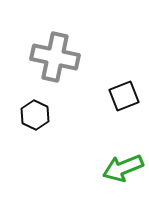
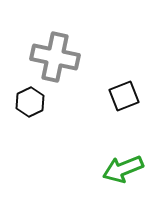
black hexagon: moved 5 px left, 13 px up; rotated 8 degrees clockwise
green arrow: moved 1 px down
